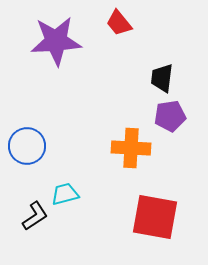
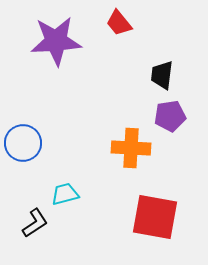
black trapezoid: moved 3 px up
blue circle: moved 4 px left, 3 px up
black L-shape: moved 7 px down
